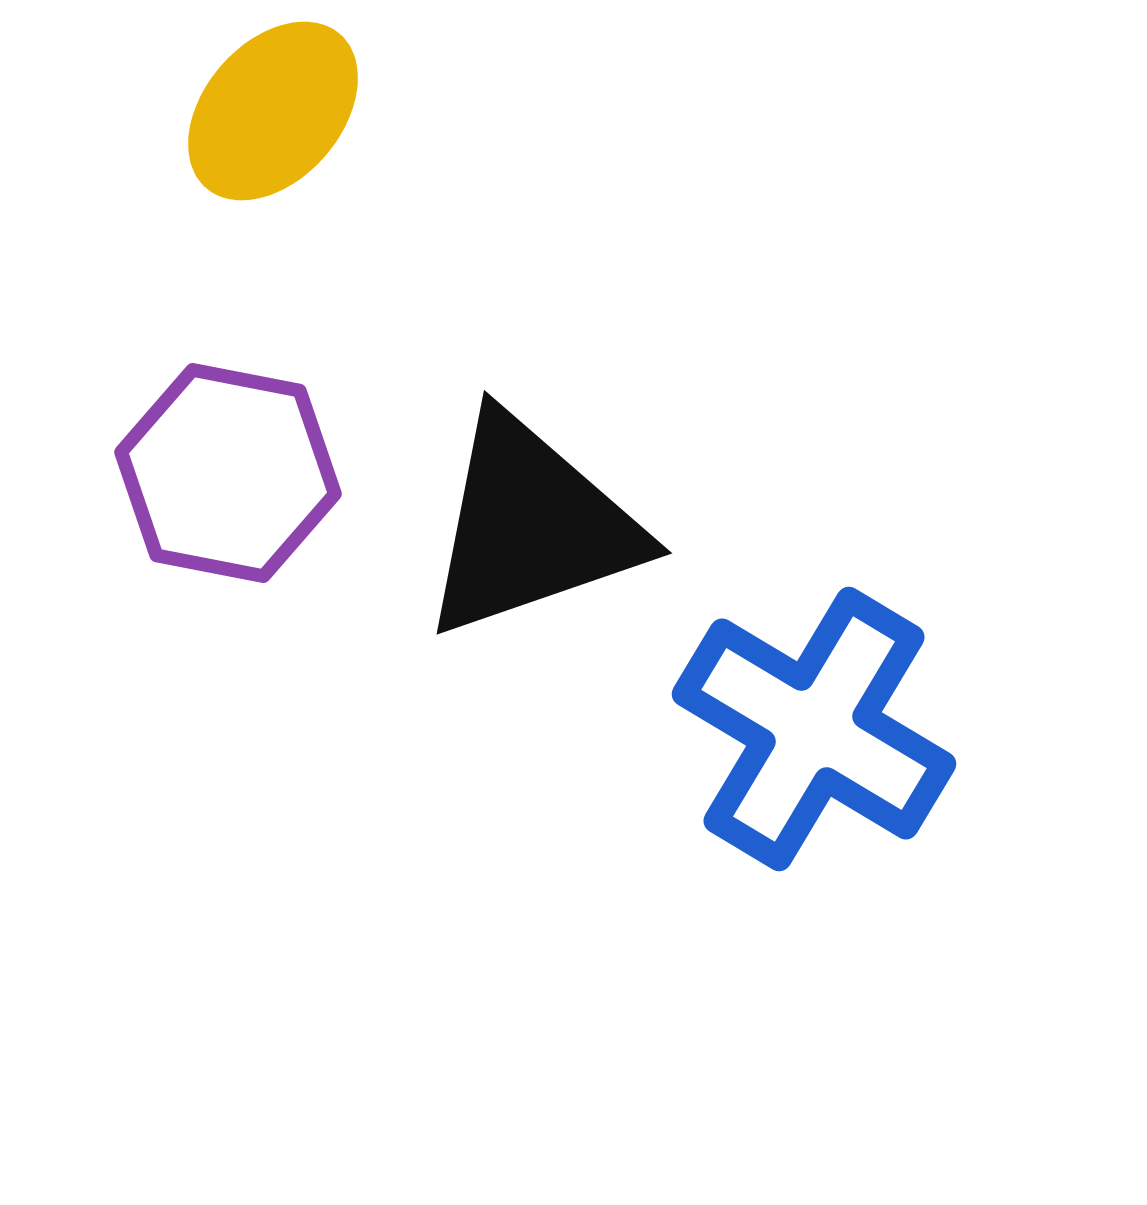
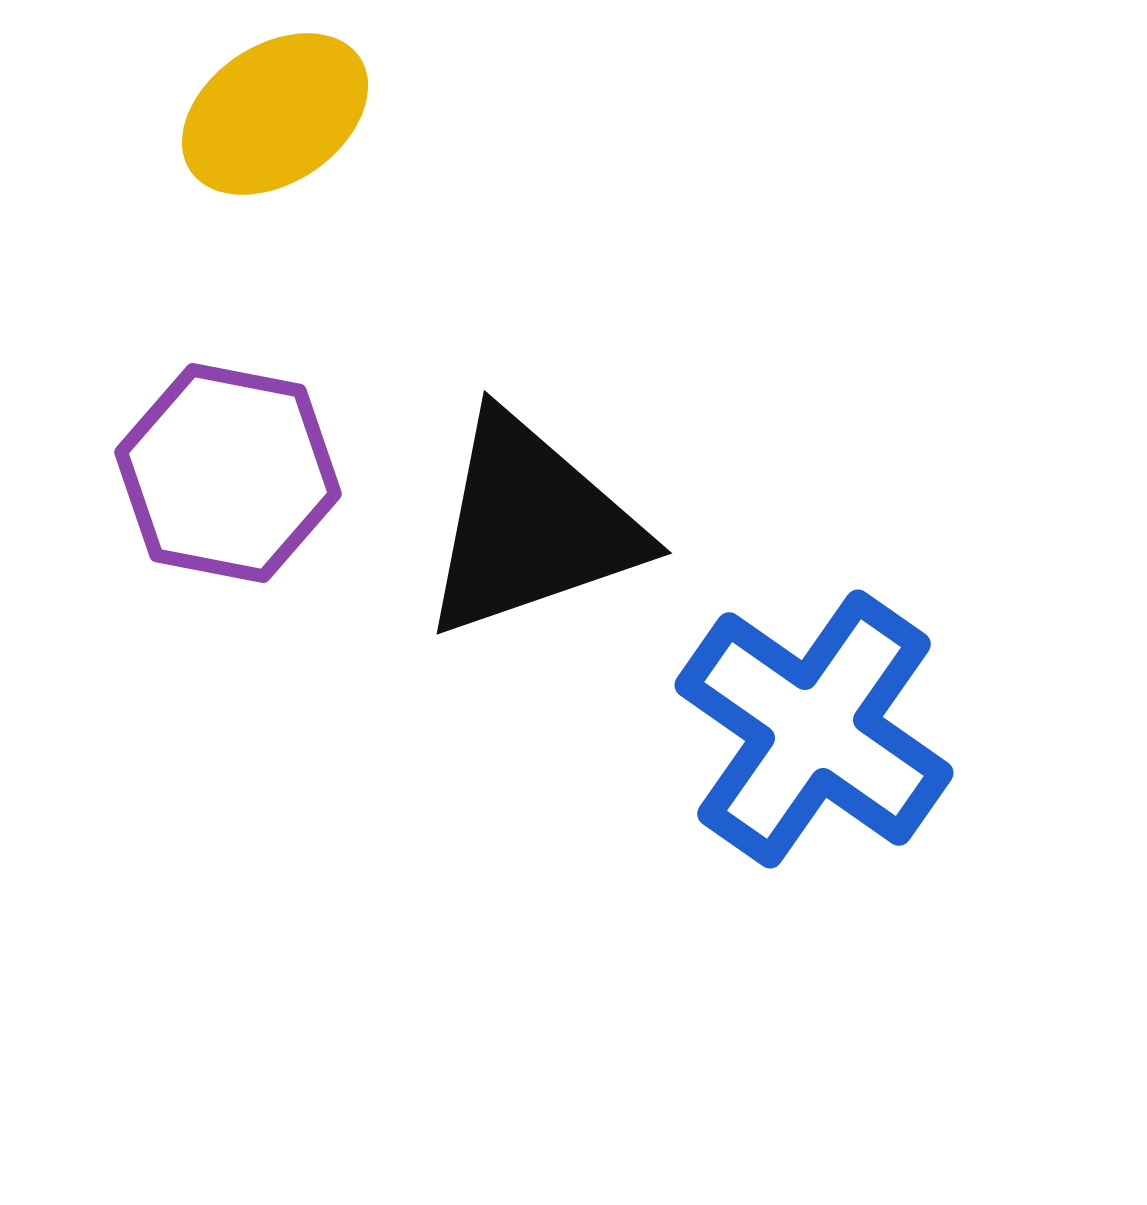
yellow ellipse: moved 2 px right, 3 px down; rotated 15 degrees clockwise
blue cross: rotated 4 degrees clockwise
